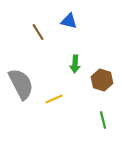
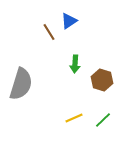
blue triangle: rotated 48 degrees counterclockwise
brown line: moved 11 px right
gray semicircle: rotated 44 degrees clockwise
yellow line: moved 20 px right, 19 px down
green line: rotated 60 degrees clockwise
